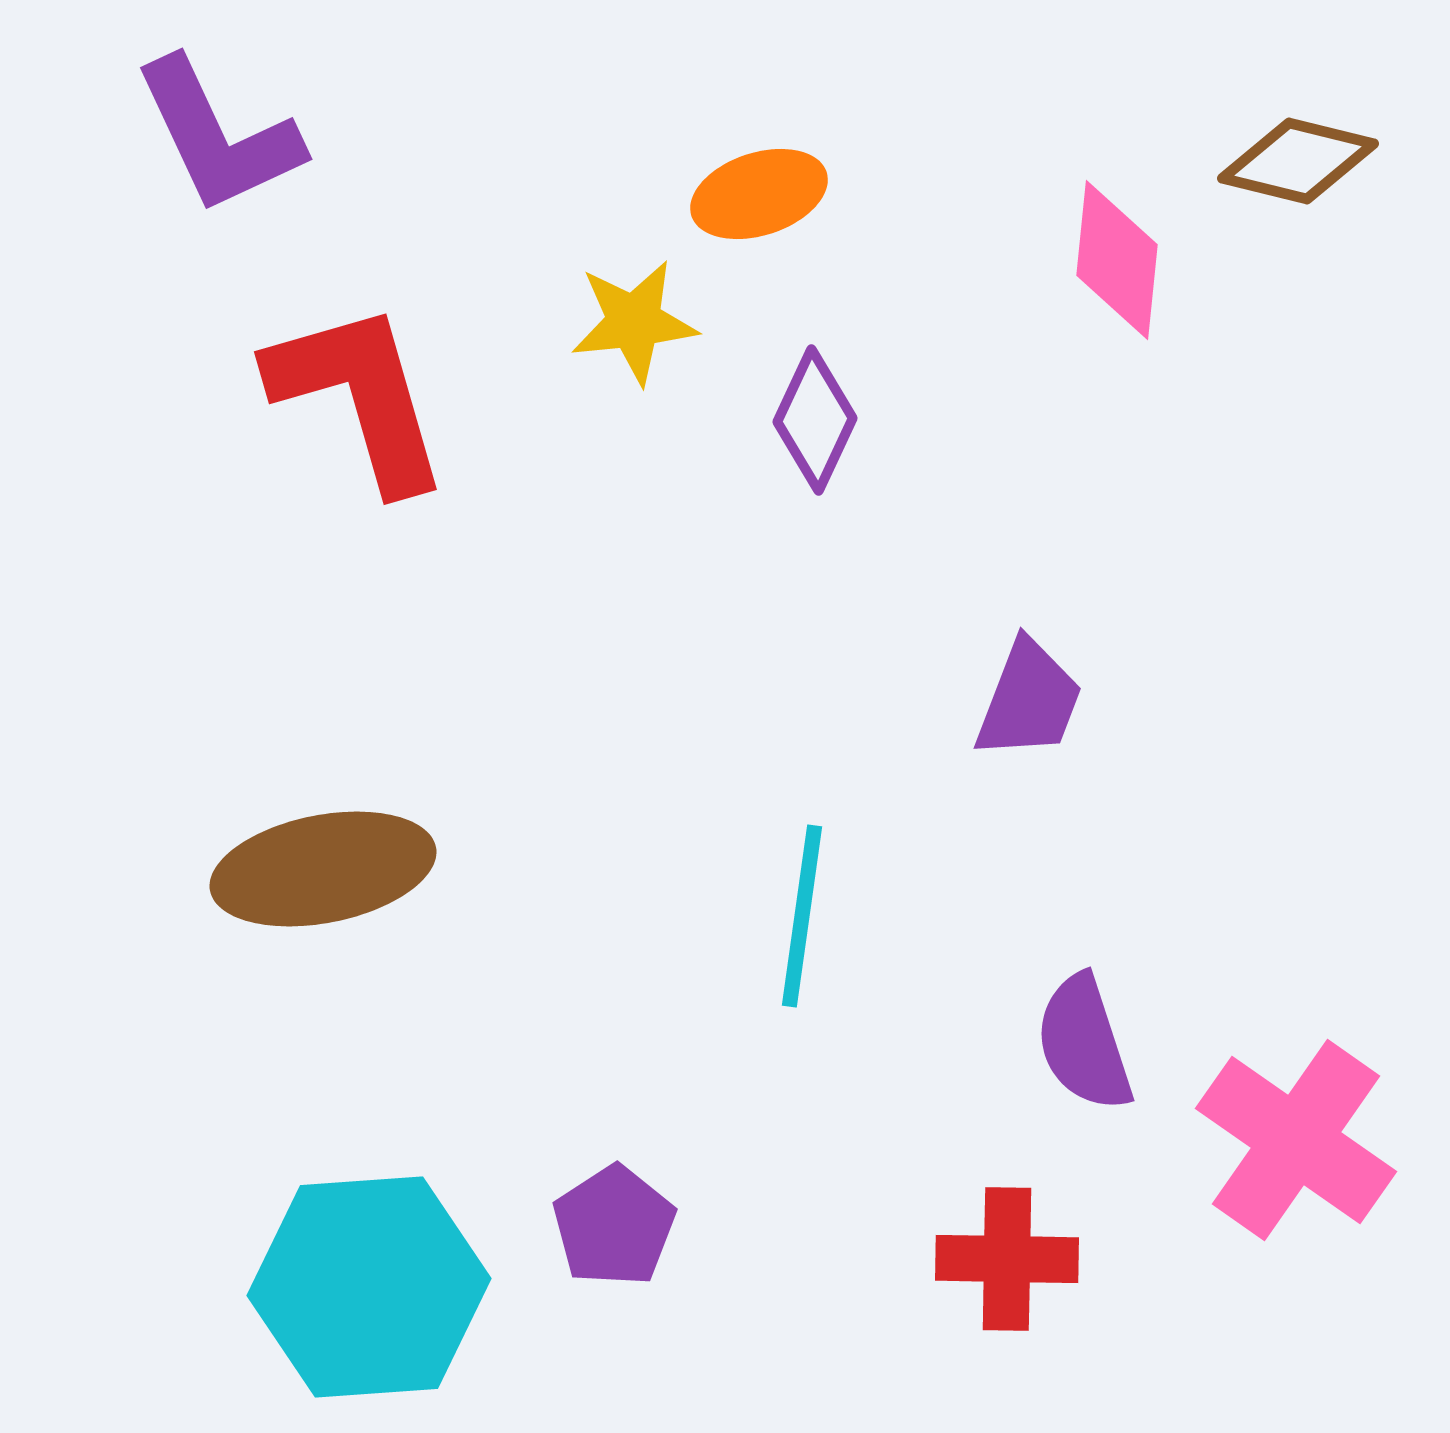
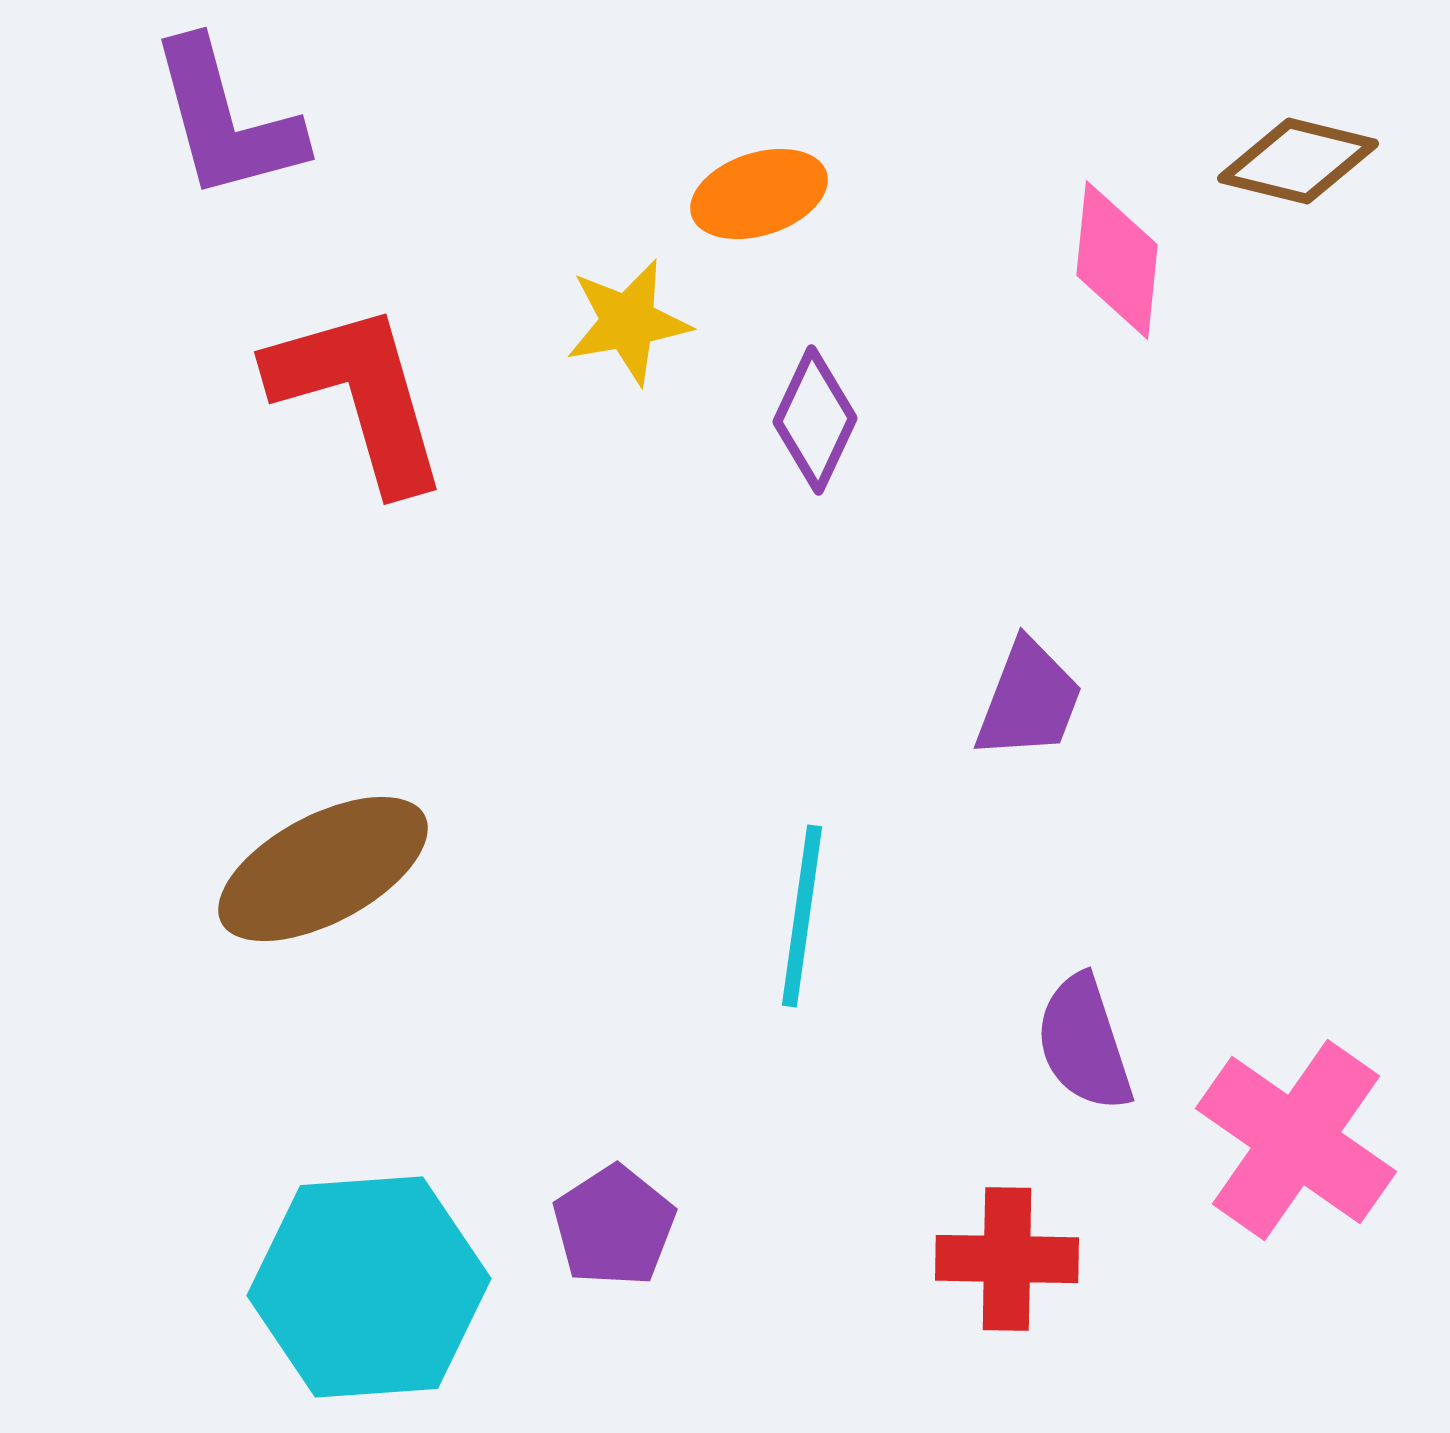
purple L-shape: moved 8 px right, 16 px up; rotated 10 degrees clockwise
yellow star: moved 6 px left; rotated 4 degrees counterclockwise
brown ellipse: rotated 17 degrees counterclockwise
